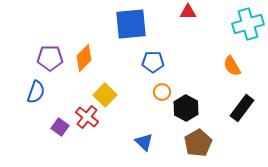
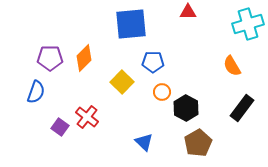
yellow square: moved 17 px right, 13 px up
